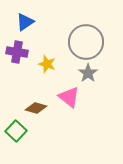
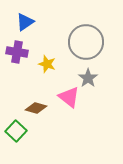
gray star: moved 5 px down
